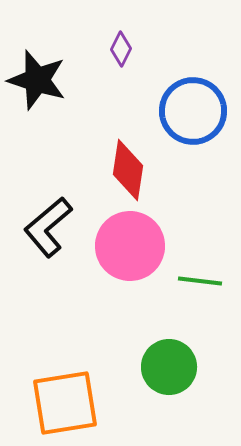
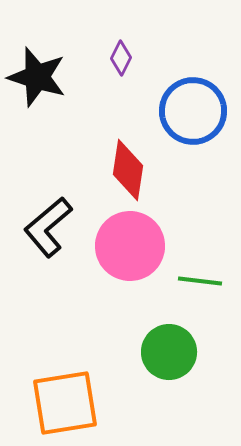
purple diamond: moved 9 px down
black star: moved 3 px up
green circle: moved 15 px up
